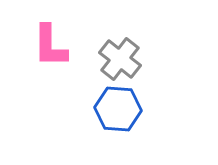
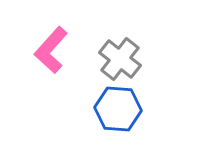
pink L-shape: moved 1 px right, 4 px down; rotated 42 degrees clockwise
